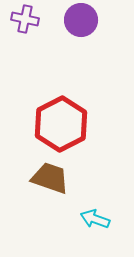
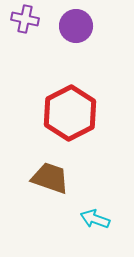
purple circle: moved 5 px left, 6 px down
red hexagon: moved 9 px right, 11 px up
